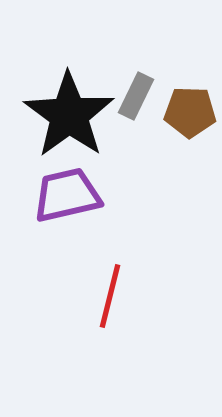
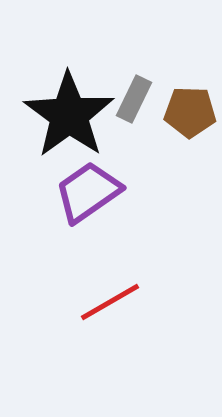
gray rectangle: moved 2 px left, 3 px down
purple trapezoid: moved 21 px right, 3 px up; rotated 22 degrees counterclockwise
red line: moved 6 px down; rotated 46 degrees clockwise
